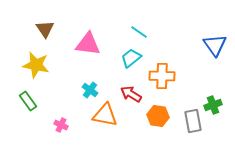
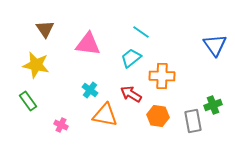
cyan line: moved 2 px right
